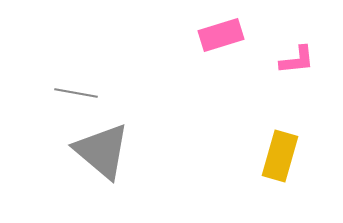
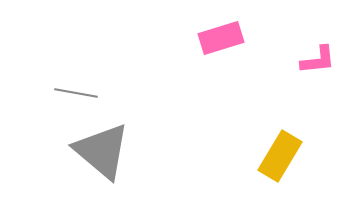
pink rectangle: moved 3 px down
pink L-shape: moved 21 px right
yellow rectangle: rotated 15 degrees clockwise
